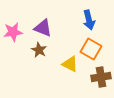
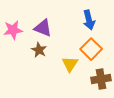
pink star: moved 2 px up
orange square: rotated 15 degrees clockwise
yellow triangle: rotated 36 degrees clockwise
brown cross: moved 2 px down
